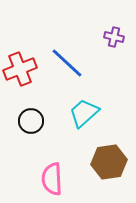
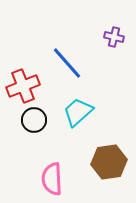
blue line: rotated 6 degrees clockwise
red cross: moved 3 px right, 17 px down
cyan trapezoid: moved 6 px left, 1 px up
black circle: moved 3 px right, 1 px up
